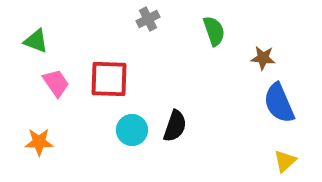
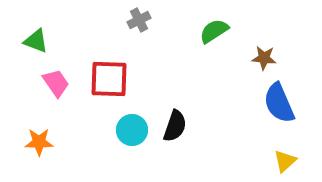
gray cross: moved 9 px left, 1 px down
green semicircle: rotated 104 degrees counterclockwise
brown star: moved 1 px right
